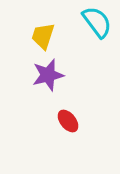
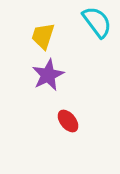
purple star: rotated 12 degrees counterclockwise
